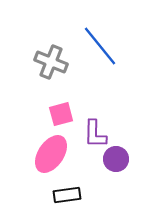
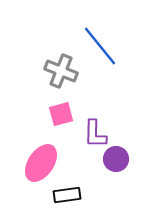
gray cross: moved 10 px right, 9 px down
pink ellipse: moved 10 px left, 9 px down
